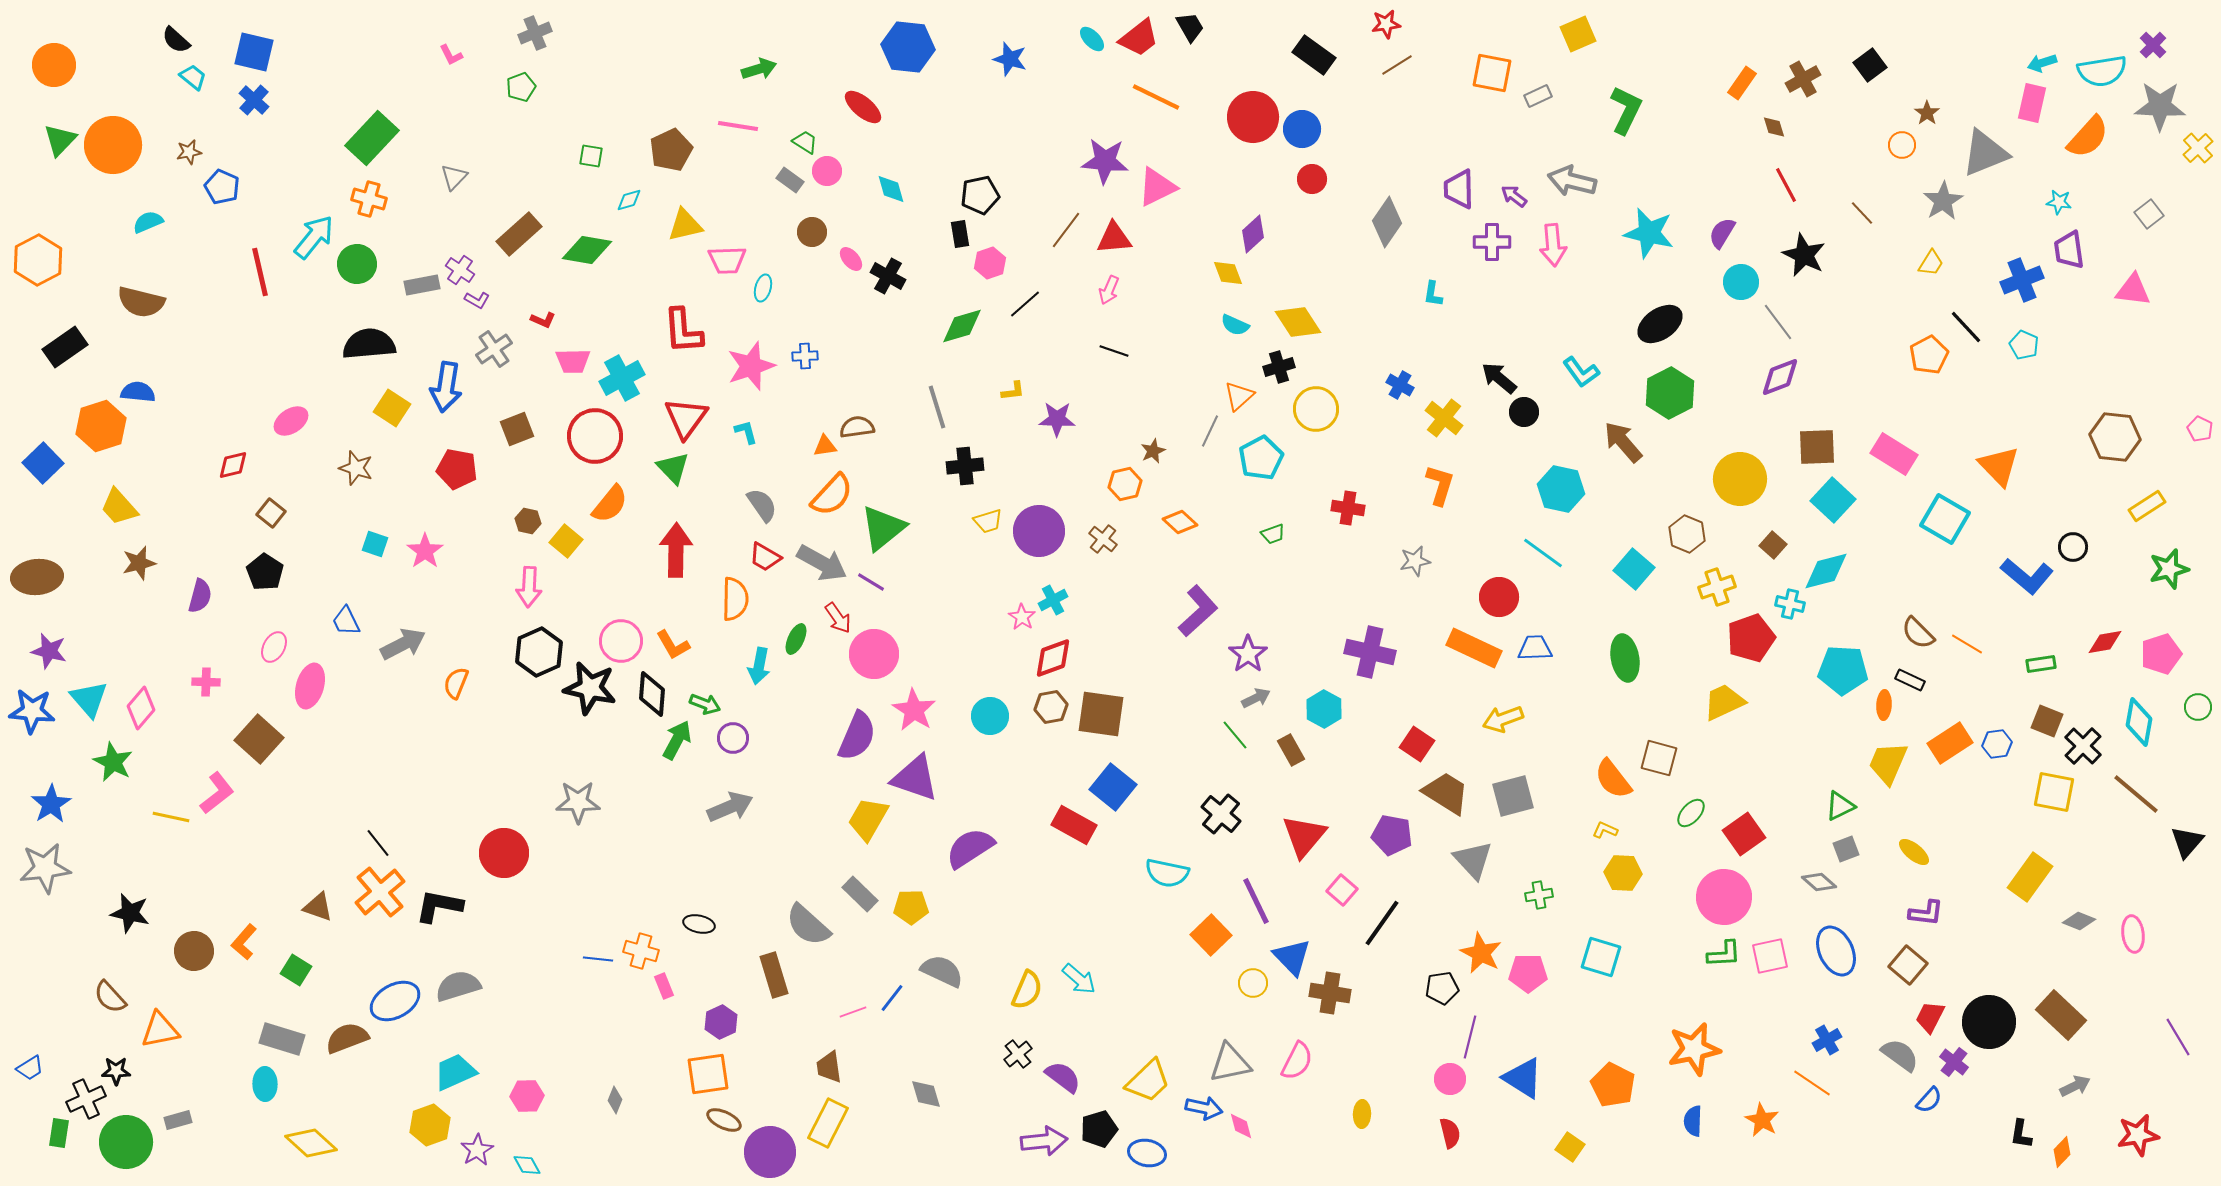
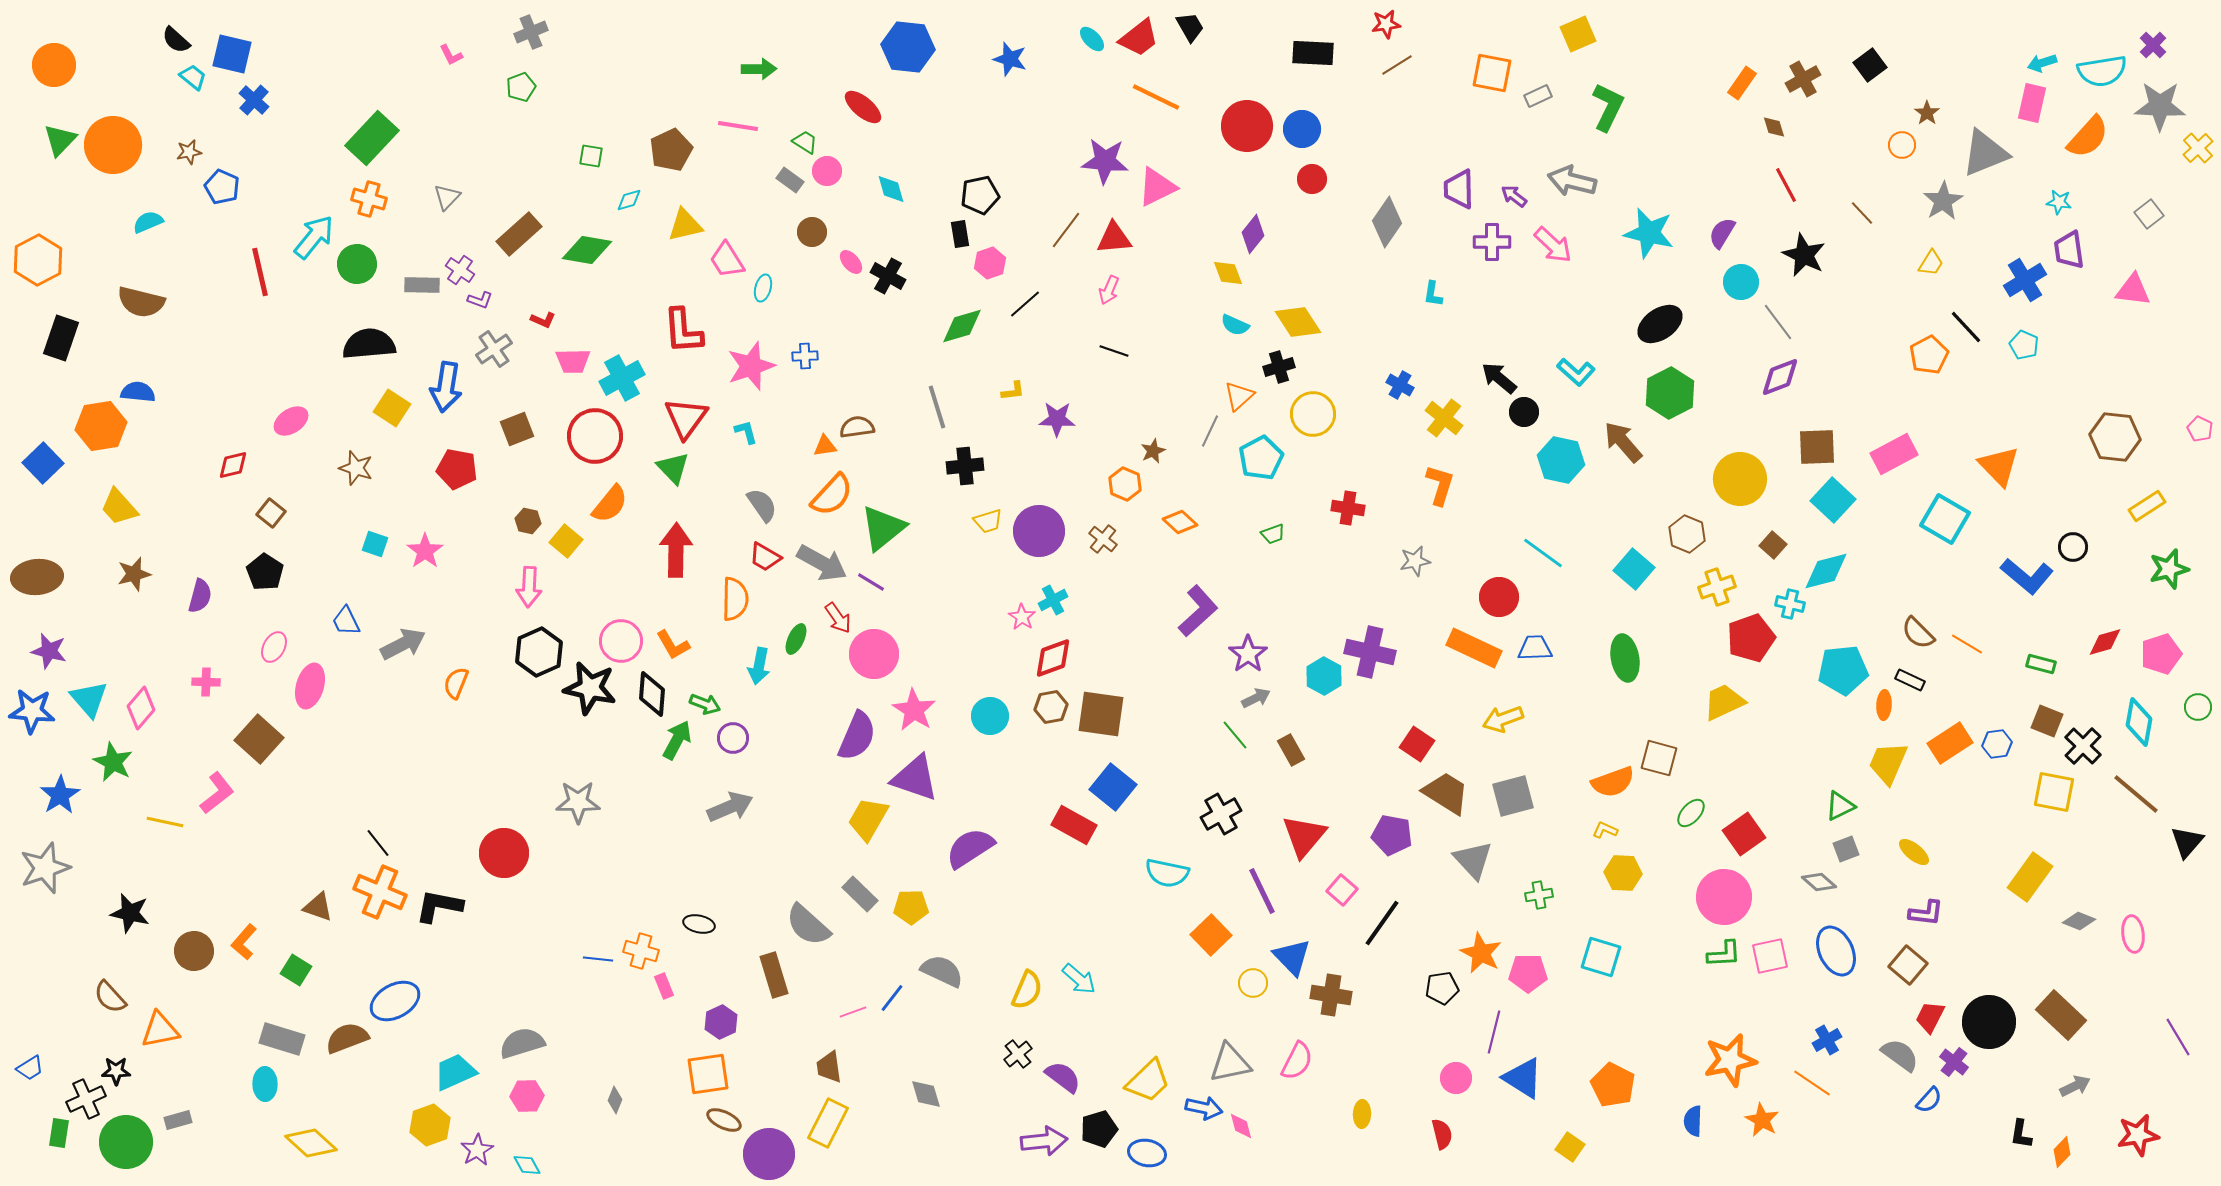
gray cross at (535, 33): moved 4 px left, 1 px up
blue square at (254, 52): moved 22 px left, 2 px down
black rectangle at (1314, 55): moved 1 px left, 2 px up; rotated 33 degrees counterclockwise
green arrow at (759, 69): rotated 16 degrees clockwise
green L-shape at (1626, 110): moved 18 px left, 3 px up
red circle at (1253, 117): moved 6 px left, 9 px down
gray triangle at (454, 177): moved 7 px left, 20 px down
purple diamond at (1253, 234): rotated 9 degrees counterclockwise
pink arrow at (1553, 245): rotated 42 degrees counterclockwise
pink ellipse at (851, 259): moved 3 px down
pink trapezoid at (727, 260): rotated 60 degrees clockwise
blue cross at (2022, 280): moved 3 px right; rotated 9 degrees counterclockwise
gray rectangle at (422, 285): rotated 12 degrees clockwise
purple L-shape at (477, 300): moved 3 px right; rotated 10 degrees counterclockwise
black rectangle at (65, 347): moved 4 px left, 9 px up; rotated 36 degrees counterclockwise
cyan L-shape at (1581, 372): moved 5 px left; rotated 12 degrees counterclockwise
yellow circle at (1316, 409): moved 3 px left, 5 px down
orange hexagon at (101, 426): rotated 9 degrees clockwise
pink rectangle at (1894, 454): rotated 60 degrees counterclockwise
orange hexagon at (1125, 484): rotated 24 degrees counterclockwise
cyan hexagon at (1561, 489): moved 29 px up
brown star at (139, 563): moved 5 px left, 11 px down
red diamond at (2105, 642): rotated 6 degrees counterclockwise
green rectangle at (2041, 664): rotated 24 degrees clockwise
cyan pentagon at (1843, 670): rotated 9 degrees counterclockwise
cyan hexagon at (1324, 709): moved 33 px up
orange semicircle at (1613, 779): moved 3 px down; rotated 72 degrees counterclockwise
blue star at (51, 804): moved 9 px right, 9 px up
black cross at (1221, 814): rotated 21 degrees clockwise
yellow line at (171, 817): moved 6 px left, 5 px down
gray star at (45, 868): rotated 12 degrees counterclockwise
orange cross at (380, 892): rotated 27 degrees counterclockwise
purple line at (1256, 901): moved 6 px right, 10 px up
gray semicircle at (458, 986): moved 64 px right, 57 px down
brown cross at (1330, 993): moved 1 px right, 2 px down
purple line at (1470, 1037): moved 24 px right, 5 px up
orange star at (1694, 1049): moved 36 px right, 11 px down
pink circle at (1450, 1079): moved 6 px right, 1 px up
red semicircle at (1450, 1133): moved 8 px left, 1 px down
purple circle at (770, 1152): moved 1 px left, 2 px down
